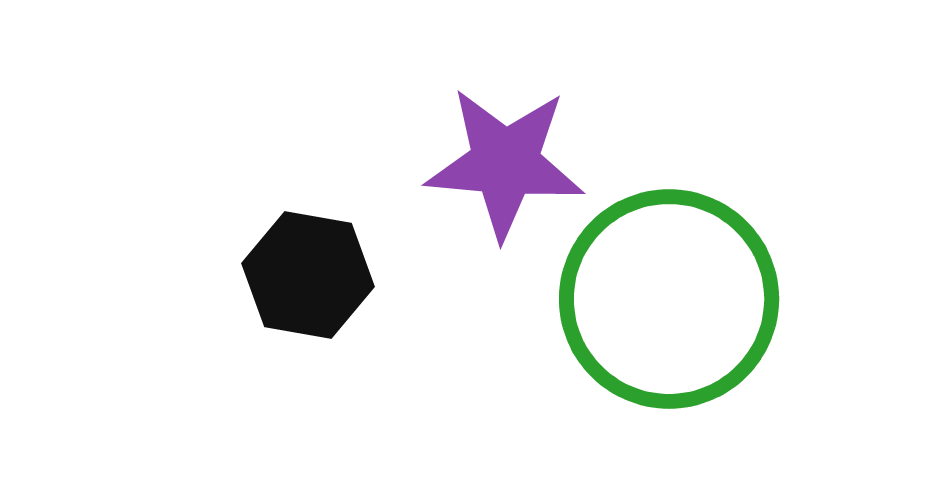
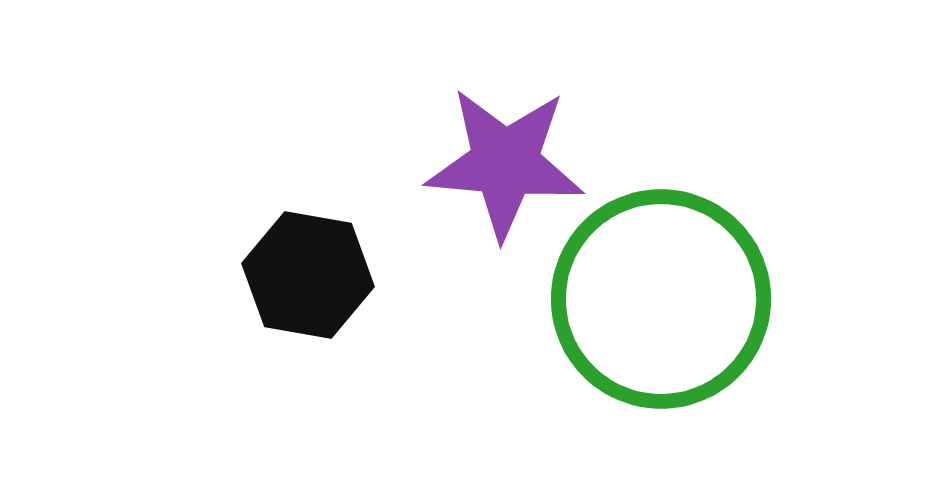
green circle: moved 8 px left
